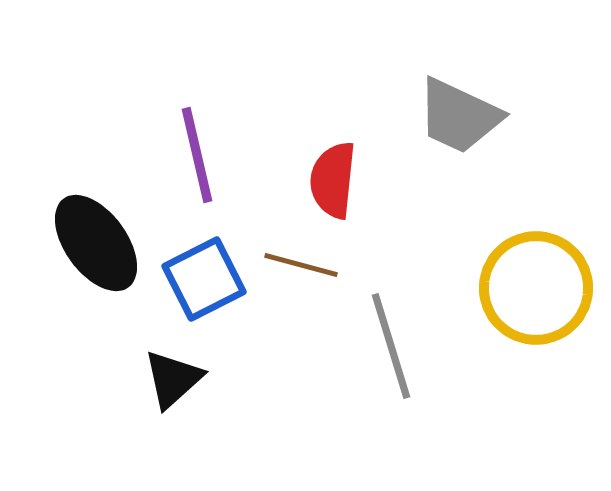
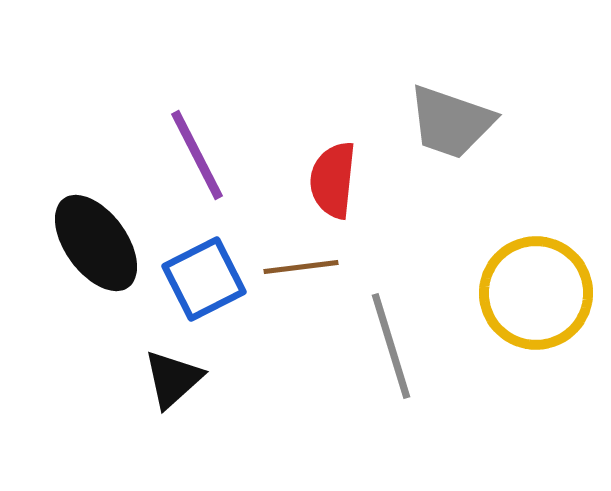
gray trapezoid: moved 8 px left, 6 px down; rotated 6 degrees counterclockwise
purple line: rotated 14 degrees counterclockwise
brown line: moved 2 px down; rotated 22 degrees counterclockwise
yellow circle: moved 5 px down
